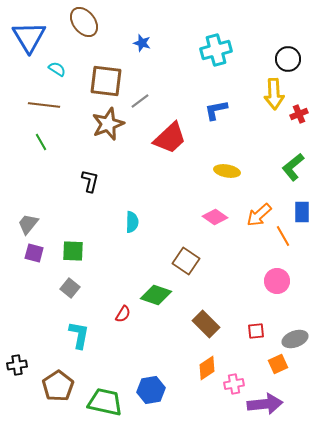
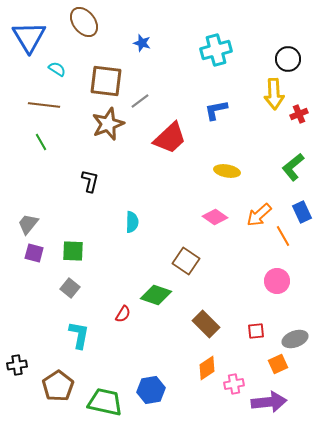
blue rectangle at (302, 212): rotated 25 degrees counterclockwise
purple arrow at (265, 404): moved 4 px right, 2 px up
